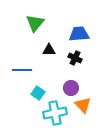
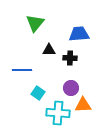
black cross: moved 5 px left; rotated 24 degrees counterclockwise
orange triangle: rotated 48 degrees counterclockwise
cyan cross: moved 3 px right; rotated 15 degrees clockwise
